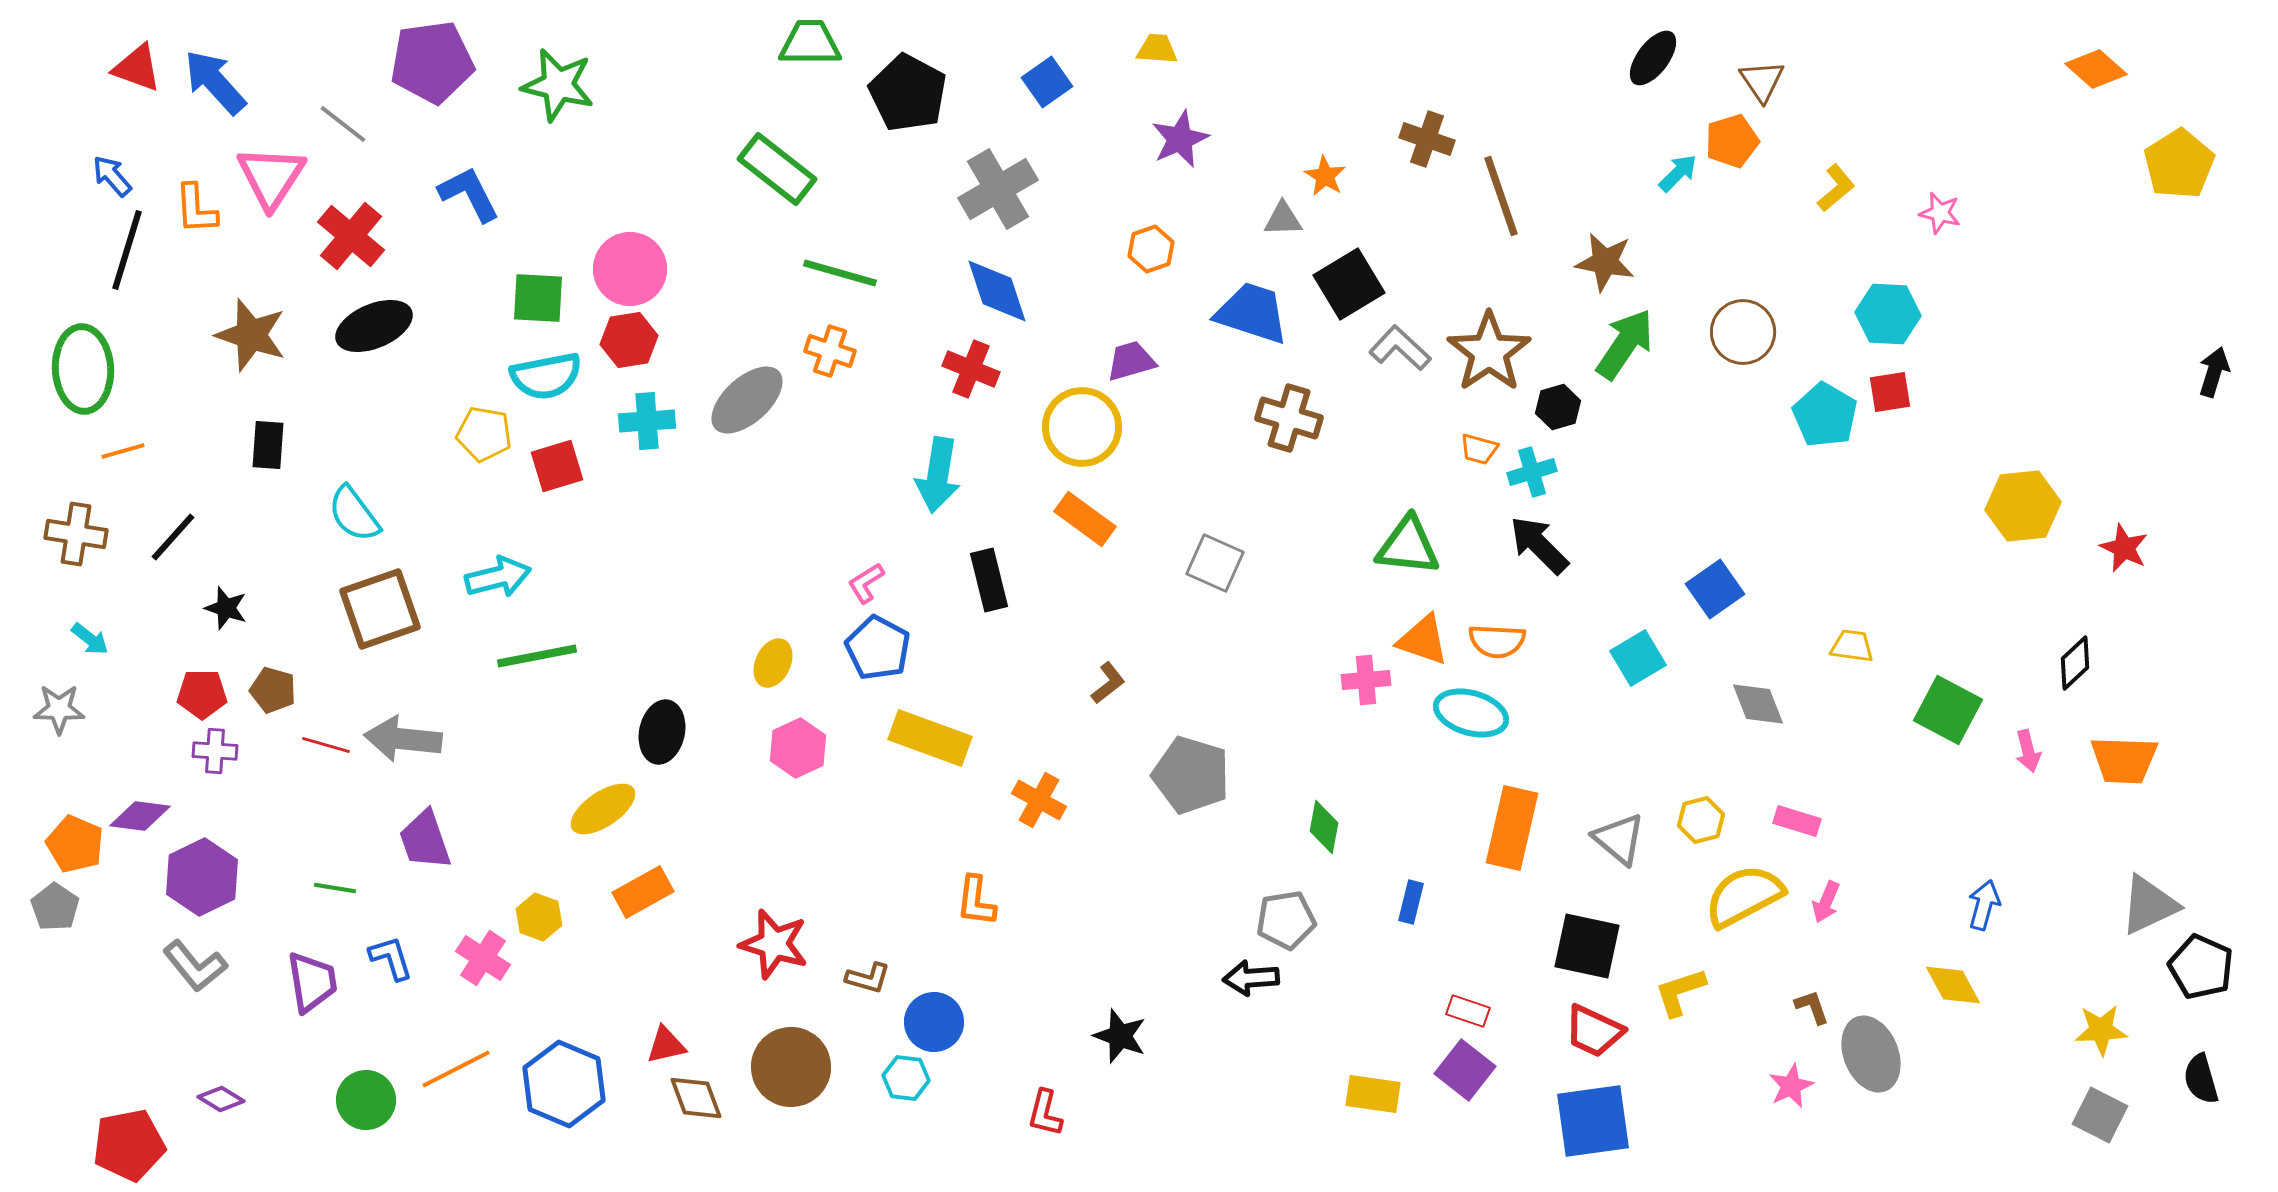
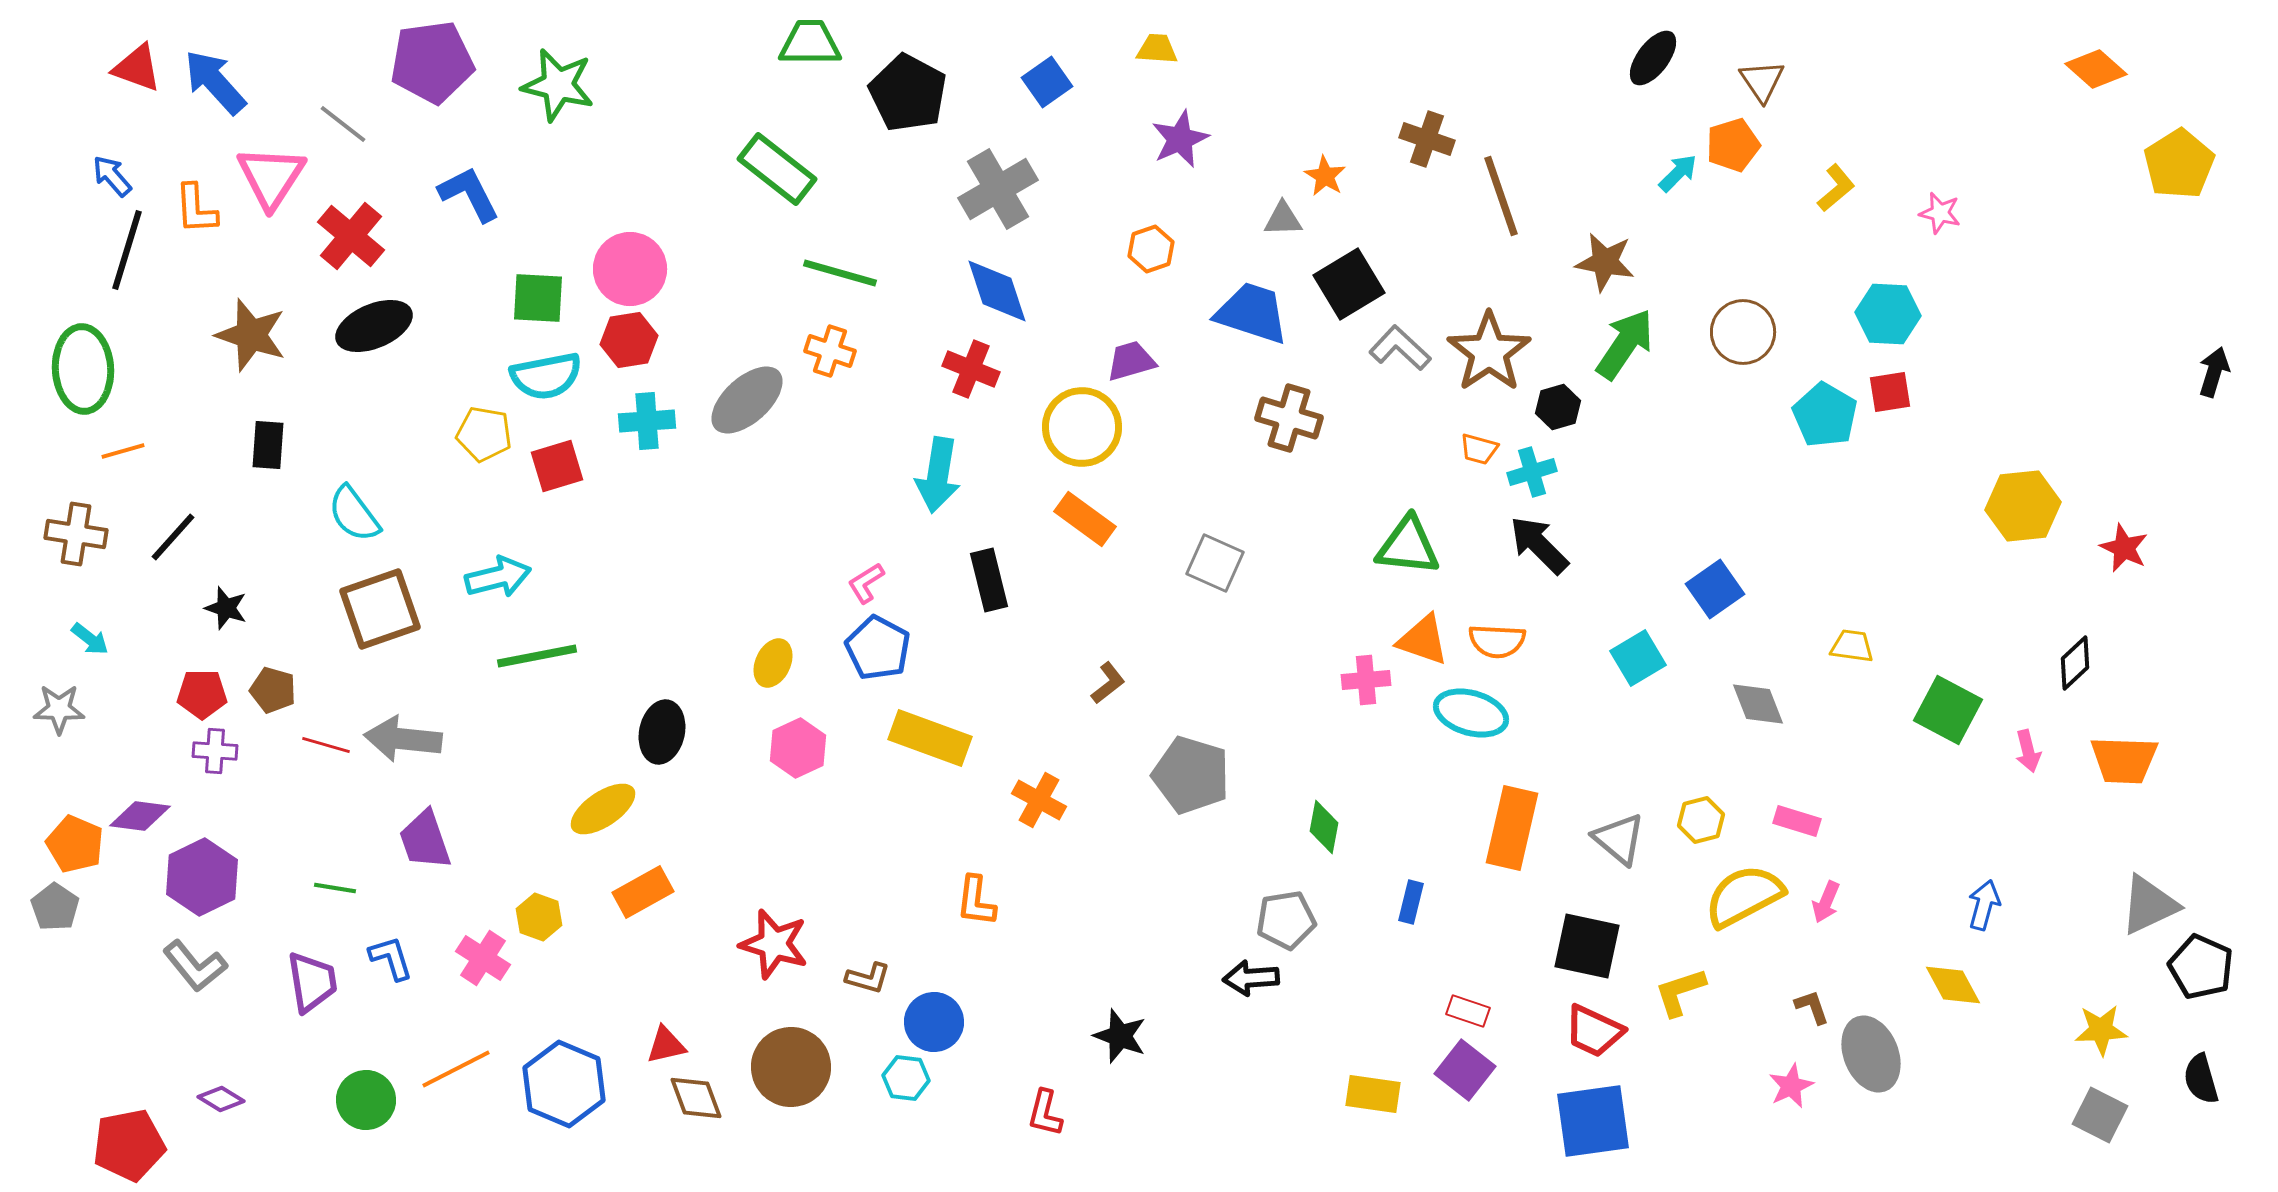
orange pentagon at (1732, 141): moved 1 px right, 4 px down
